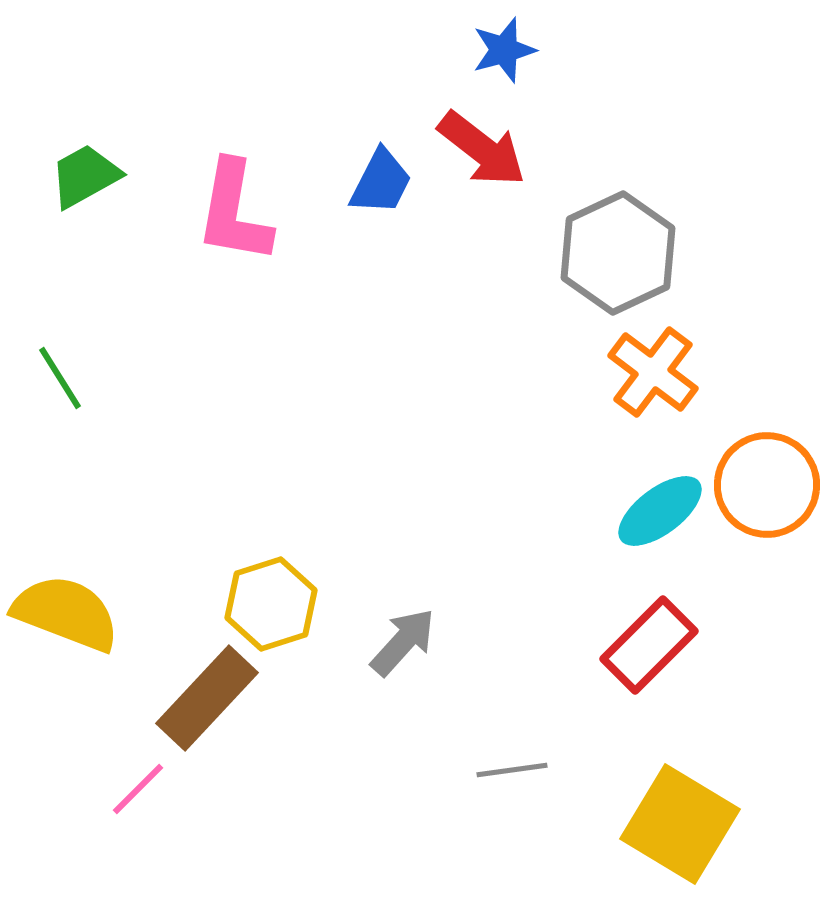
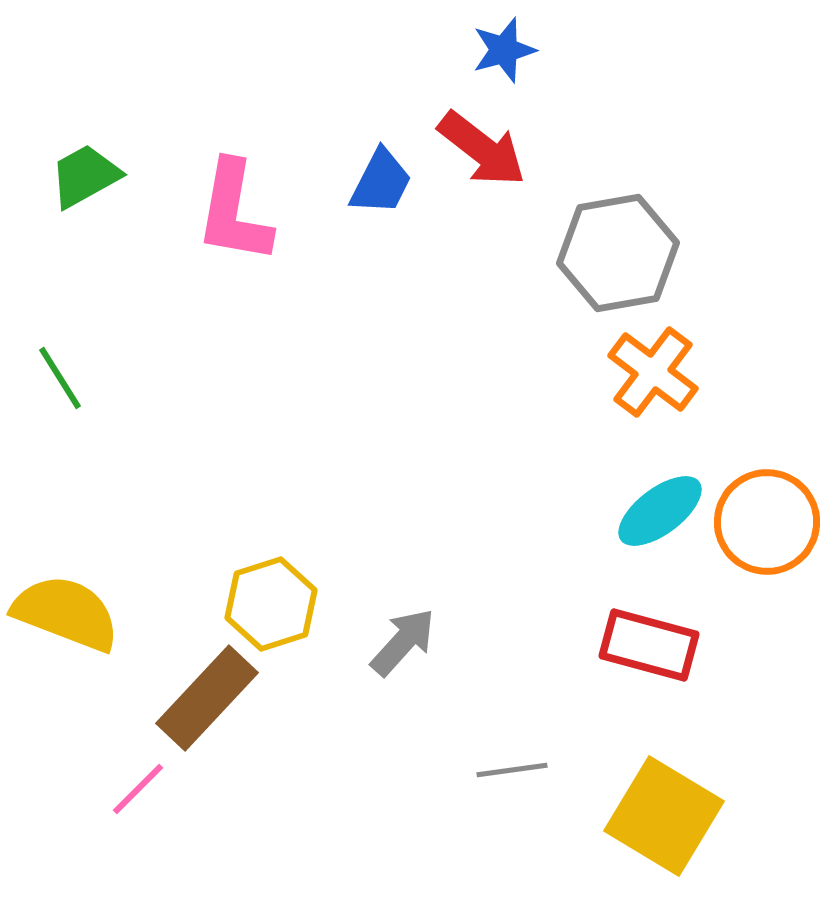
gray hexagon: rotated 15 degrees clockwise
orange circle: moved 37 px down
red rectangle: rotated 60 degrees clockwise
yellow square: moved 16 px left, 8 px up
